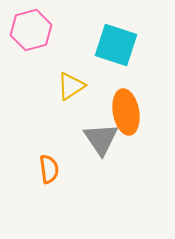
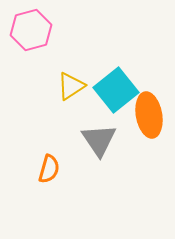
cyan square: moved 45 px down; rotated 33 degrees clockwise
orange ellipse: moved 23 px right, 3 px down
gray triangle: moved 2 px left, 1 px down
orange semicircle: rotated 24 degrees clockwise
